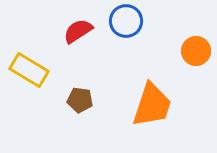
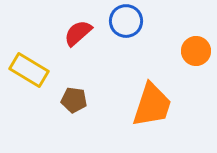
red semicircle: moved 2 px down; rotated 8 degrees counterclockwise
brown pentagon: moved 6 px left
